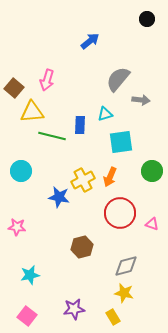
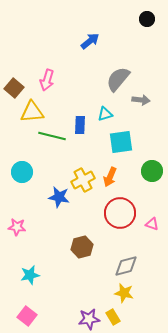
cyan circle: moved 1 px right, 1 px down
purple star: moved 15 px right, 10 px down
